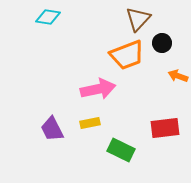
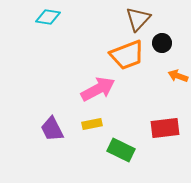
pink arrow: rotated 16 degrees counterclockwise
yellow rectangle: moved 2 px right, 1 px down
